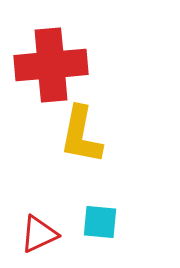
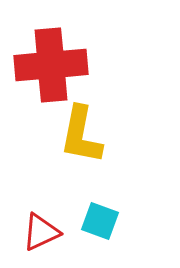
cyan square: moved 1 px up; rotated 15 degrees clockwise
red triangle: moved 2 px right, 2 px up
